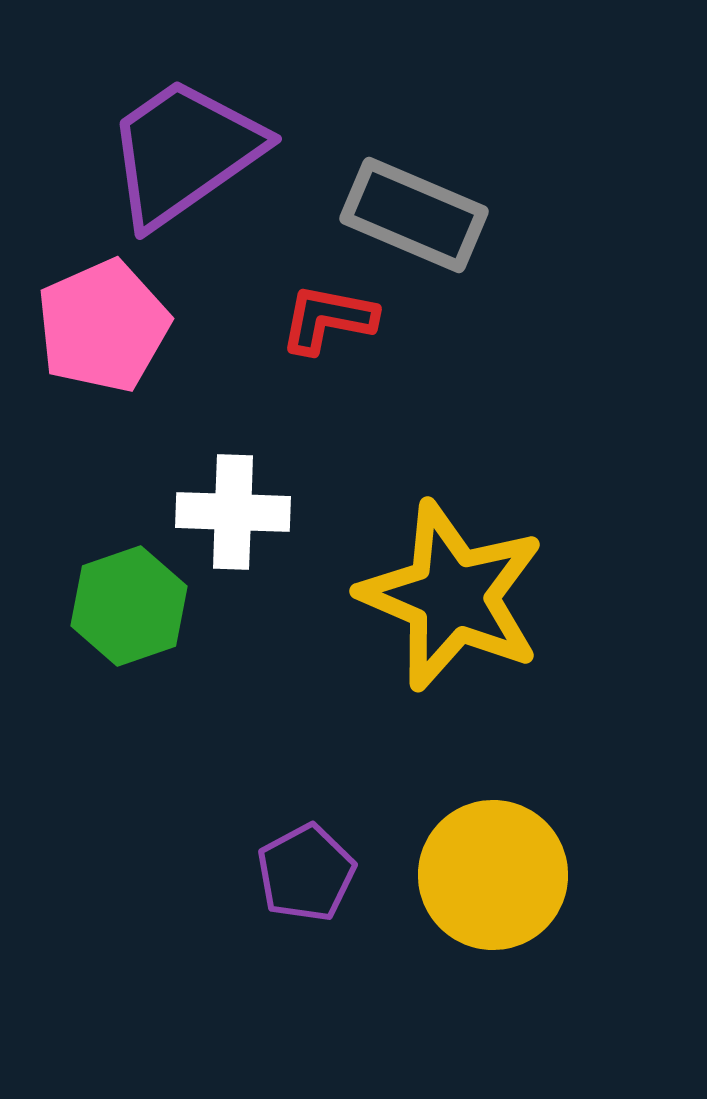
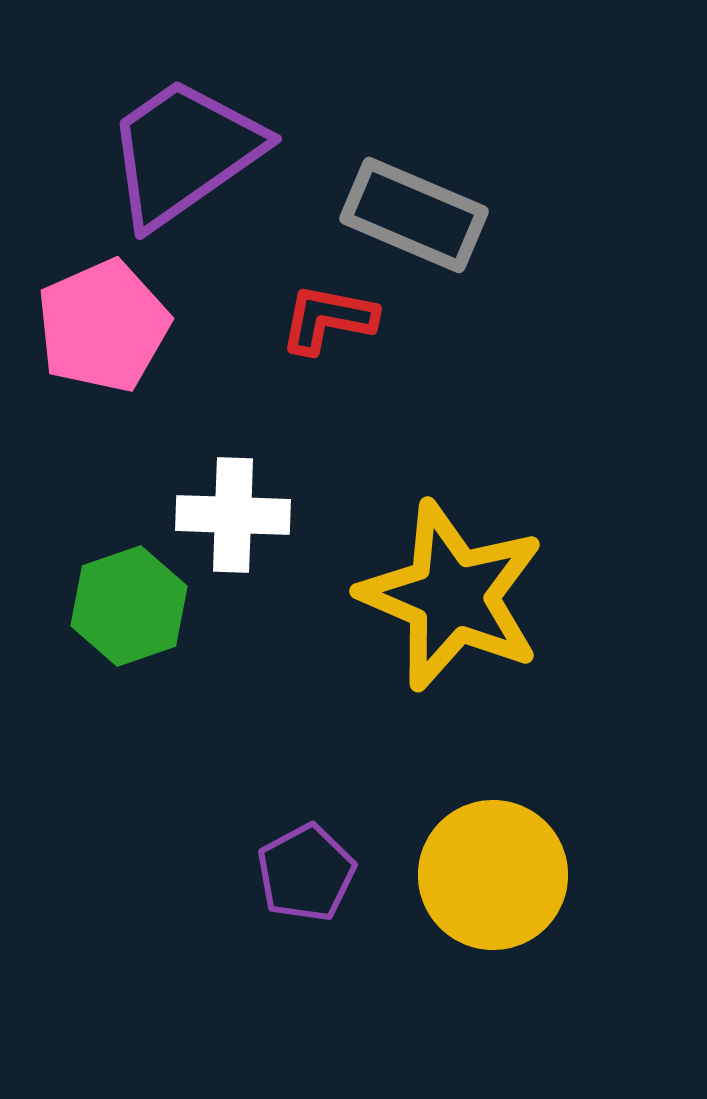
white cross: moved 3 px down
